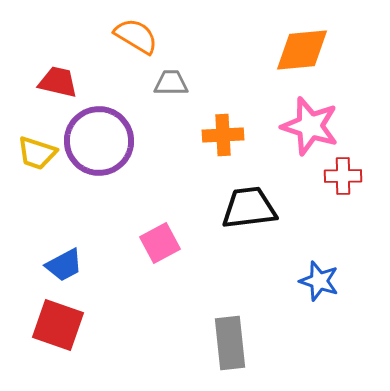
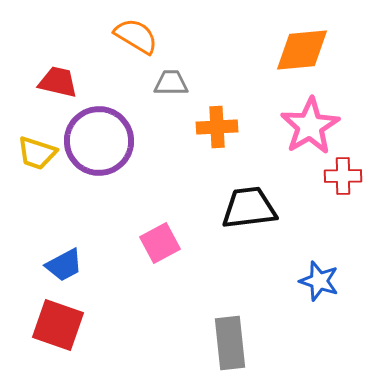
pink star: rotated 24 degrees clockwise
orange cross: moved 6 px left, 8 px up
